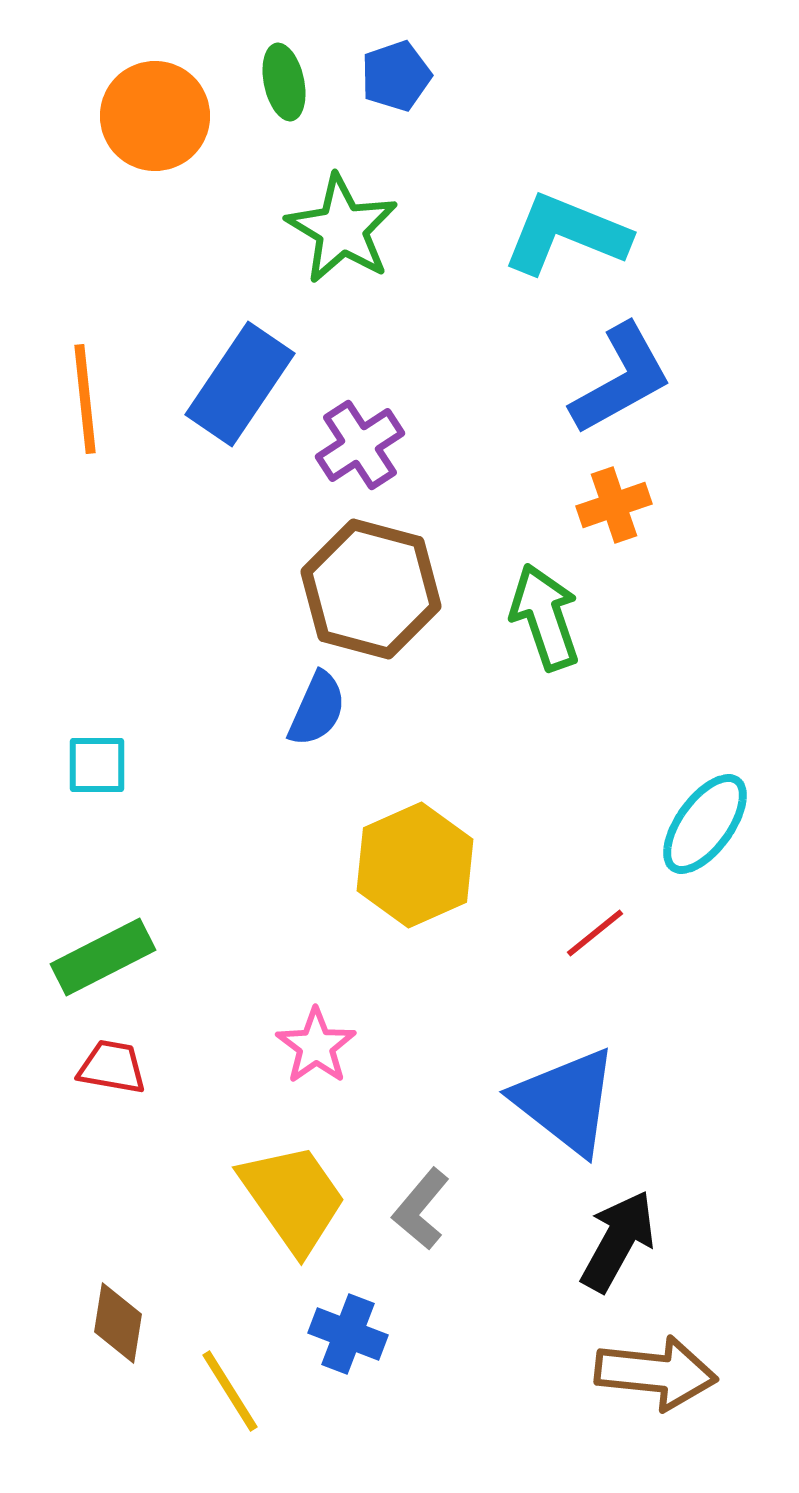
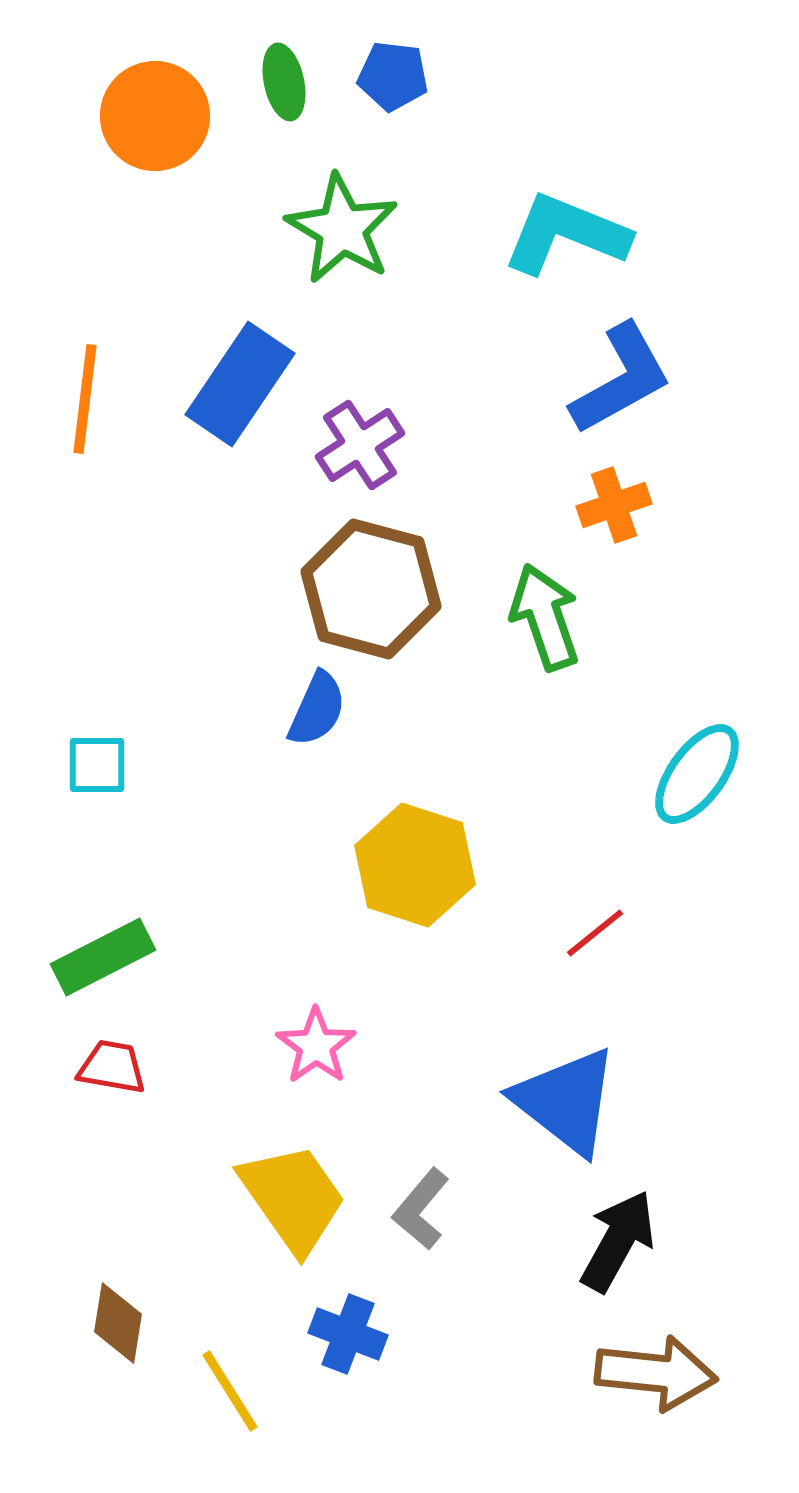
blue pentagon: moved 3 px left; rotated 26 degrees clockwise
orange line: rotated 13 degrees clockwise
cyan ellipse: moved 8 px left, 50 px up
yellow hexagon: rotated 18 degrees counterclockwise
